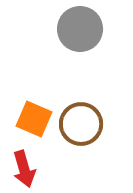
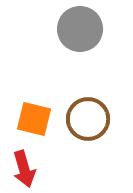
orange square: rotated 9 degrees counterclockwise
brown circle: moved 7 px right, 5 px up
